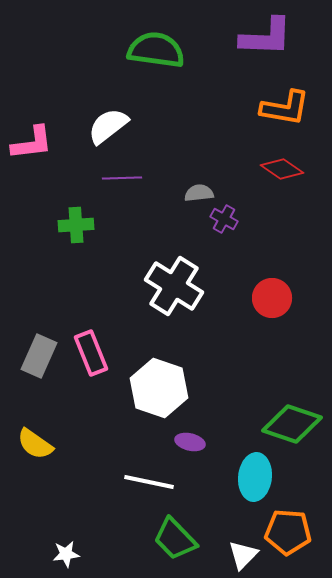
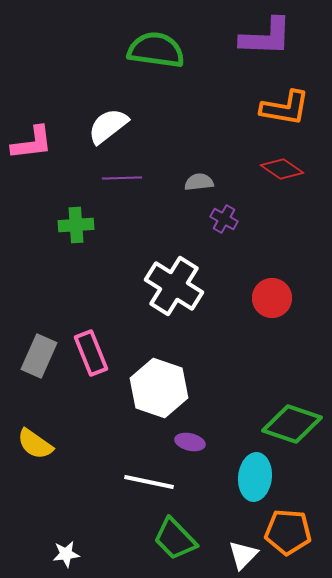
gray semicircle: moved 11 px up
